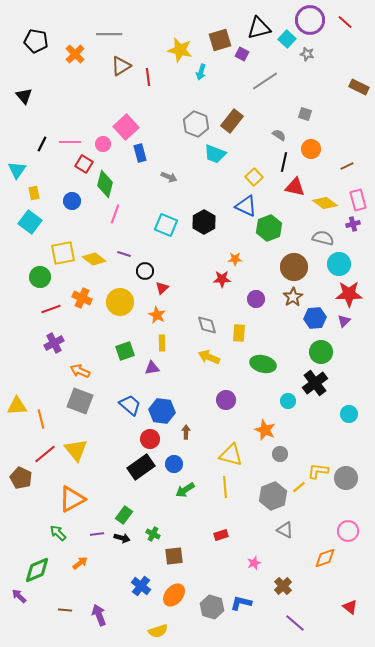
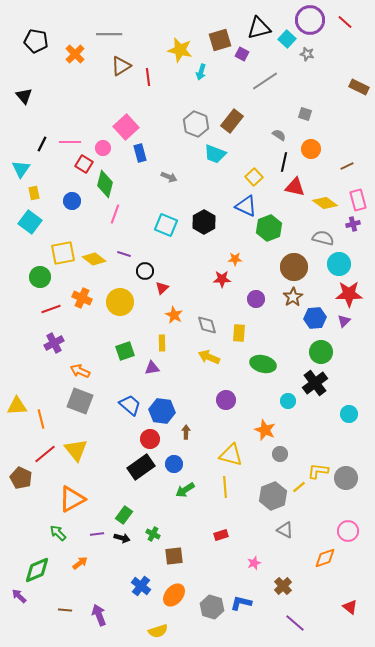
pink circle at (103, 144): moved 4 px down
cyan triangle at (17, 170): moved 4 px right, 1 px up
orange star at (157, 315): moved 17 px right
